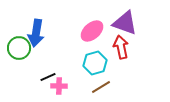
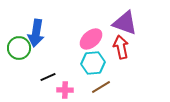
pink ellipse: moved 1 px left, 8 px down
cyan hexagon: moved 2 px left; rotated 10 degrees clockwise
pink cross: moved 6 px right, 4 px down
